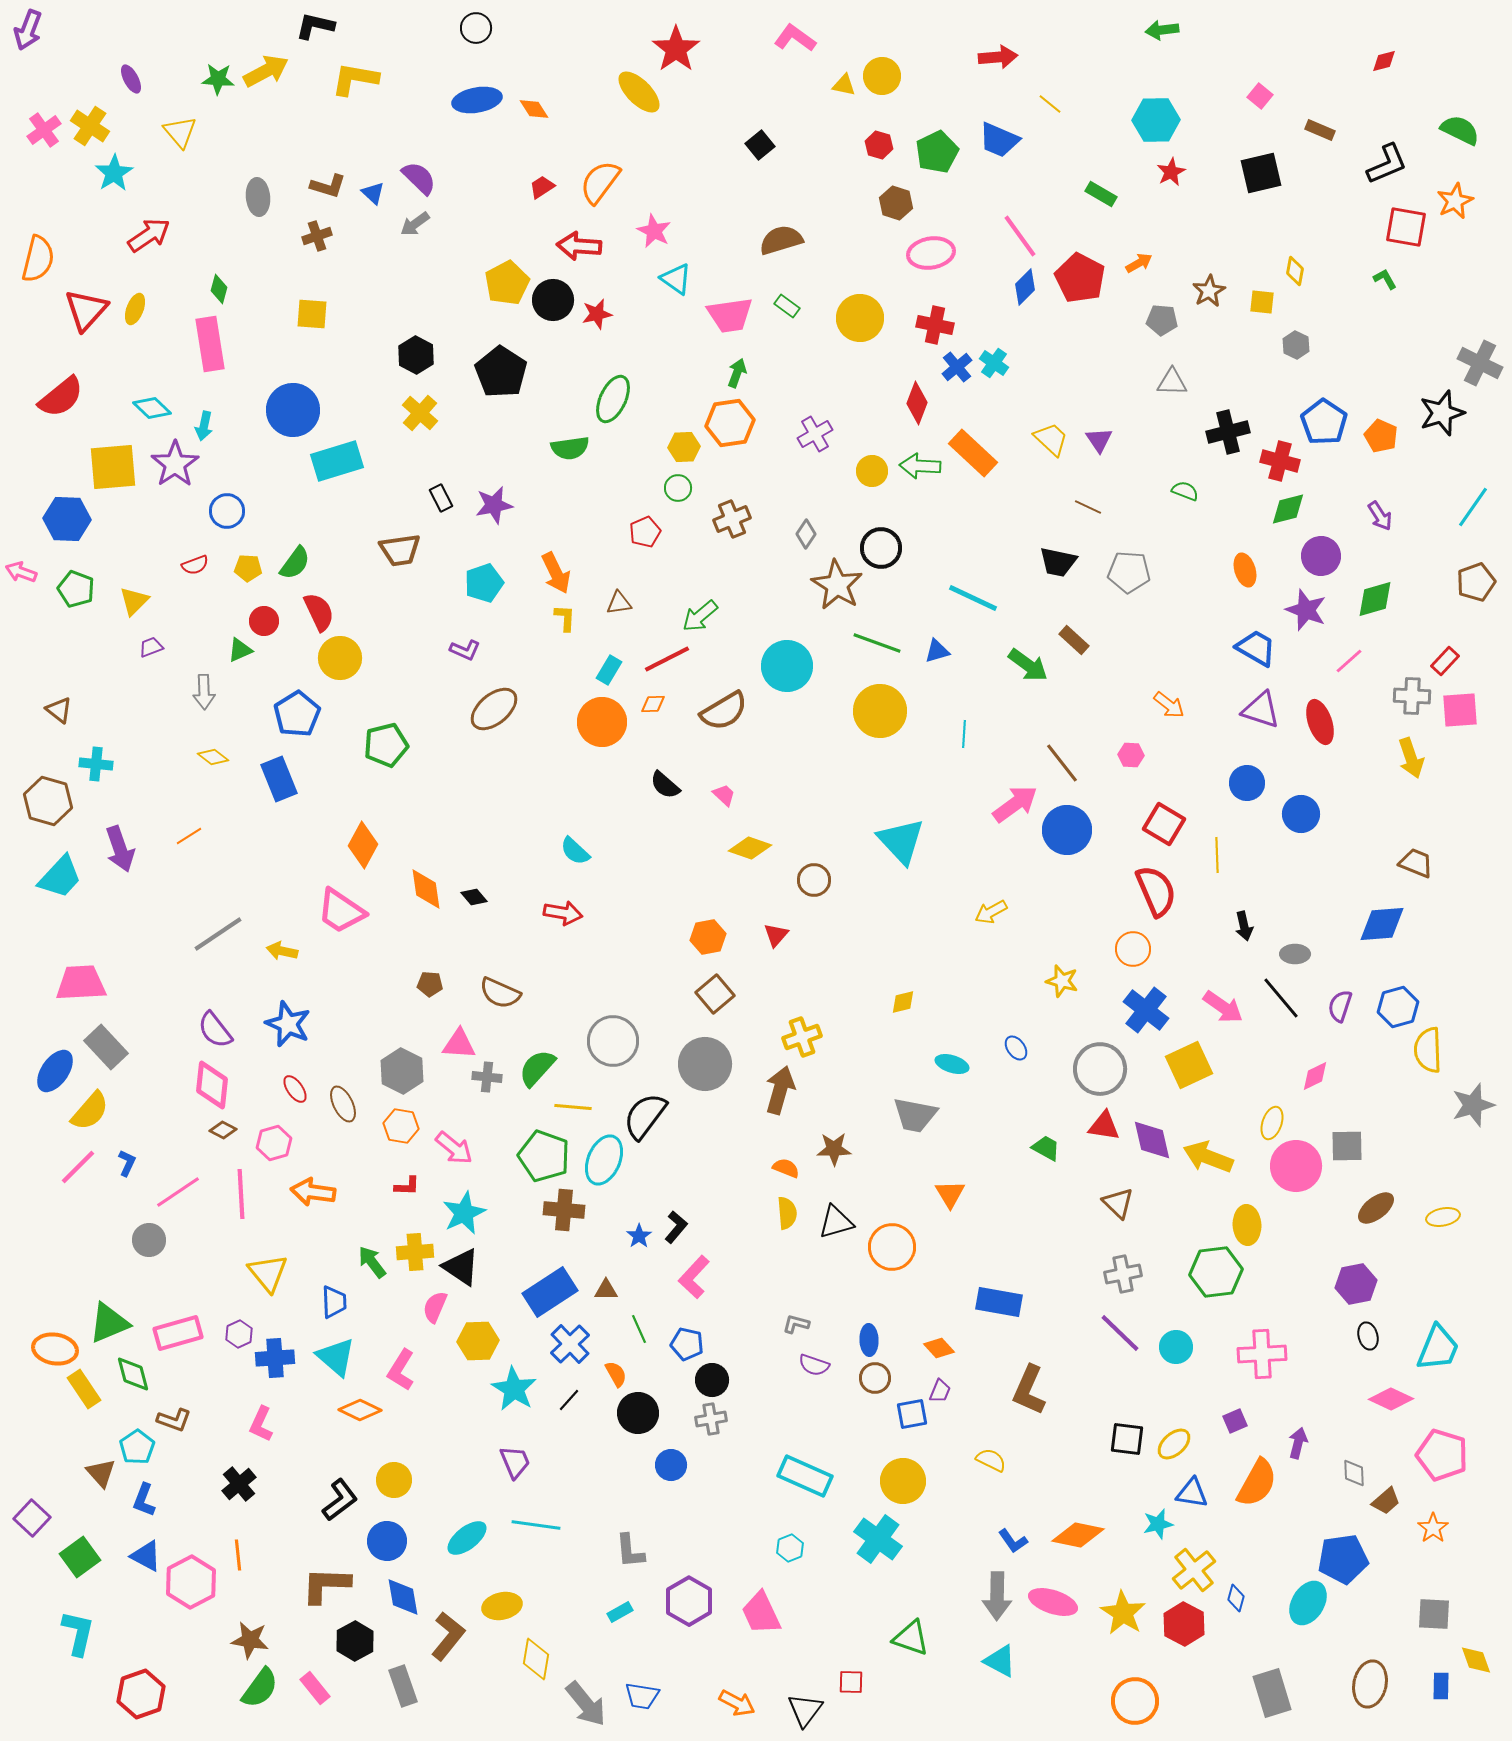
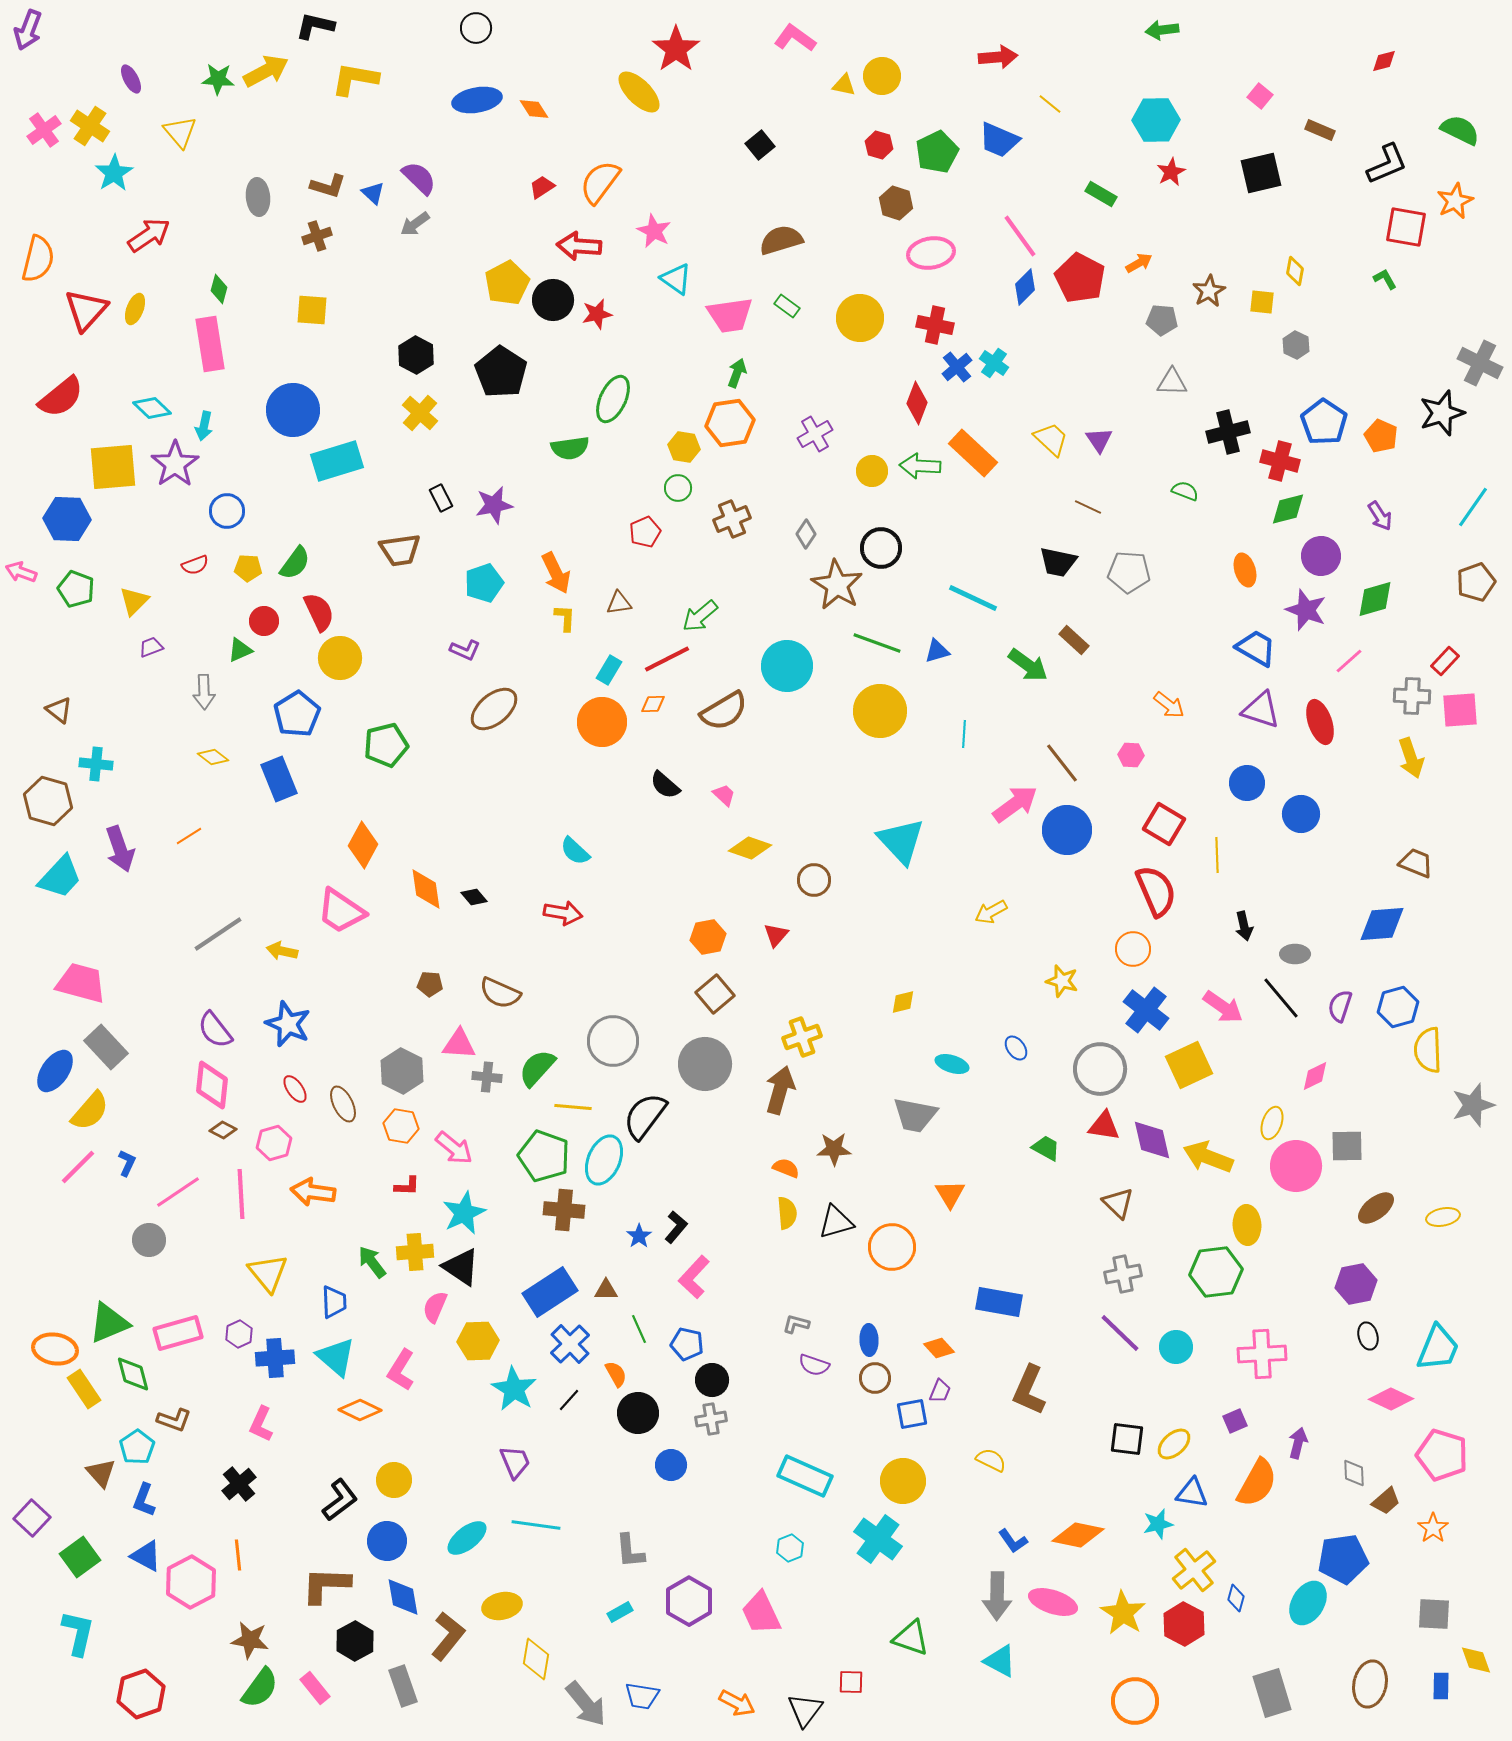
yellow square at (312, 314): moved 4 px up
yellow hexagon at (684, 447): rotated 12 degrees clockwise
pink trapezoid at (81, 983): rotated 18 degrees clockwise
